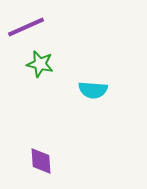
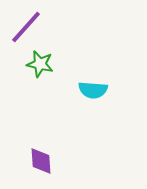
purple line: rotated 24 degrees counterclockwise
